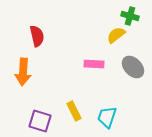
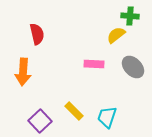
green cross: rotated 12 degrees counterclockwise
red semicircle: moved 2 px up
yellow rectangle: rotated 18 degrees counterclockwise
purple square: rotated 30 degrees clockwise
